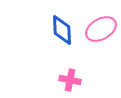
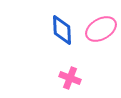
pink cross: moved 2 px up; rotated 10 degrees clockwise
